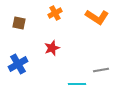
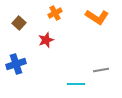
brown square: rotated 32 degrees clockwise
red star: moved 6 px left, 8 px up
blue cross: moved 2 px left; rotated 12 degrees clockwise
cyan line: moved 1 px left
